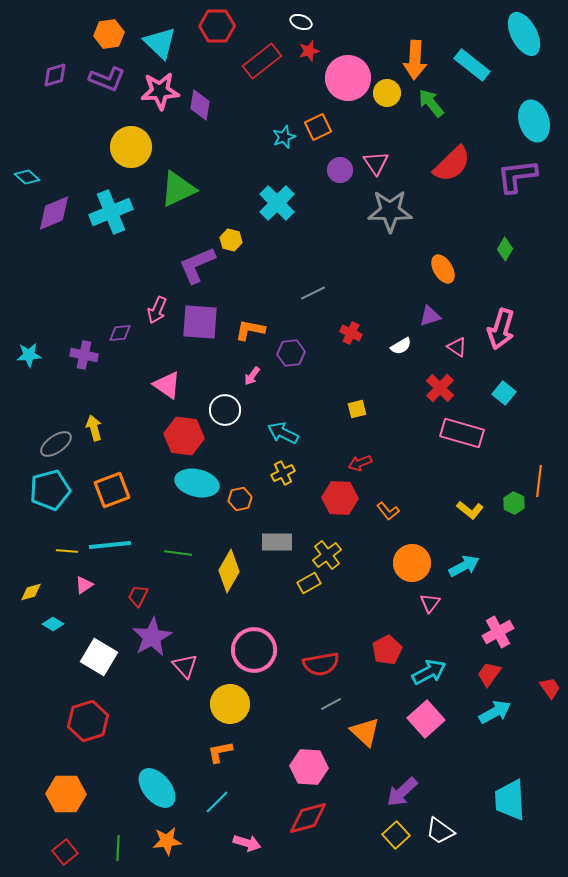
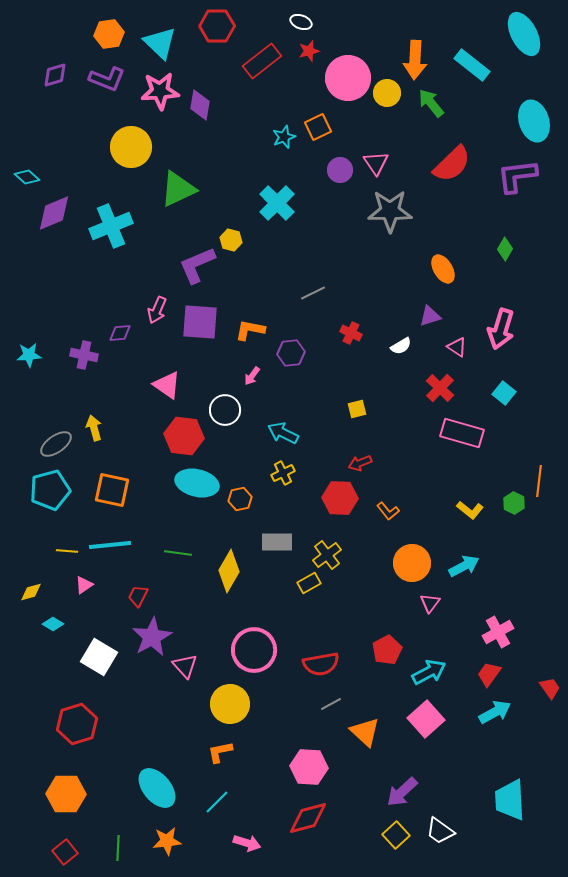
cyan cross at (111, 212): moved 14 px down
orange square at (112, 490): rotated 33 degrees clockwise
red hexagon at (88, 721): moved 11 px left, 3 px down
